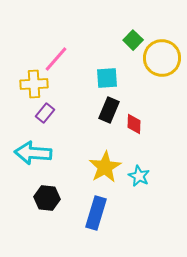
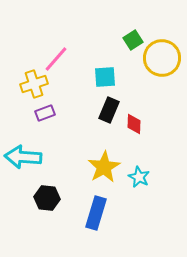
green square: rotated 12 degrees clockwise
cyan square: moved 2 px left, 1 px up
yellow cross: rotated 16 degrees counterclockwise
purple rectangle: rotated 30 degrees clockwise
cyan arrow: moved 10 px left, 4 px down
yellow star: moved 1 px left
cyan star: moved 1 px down
